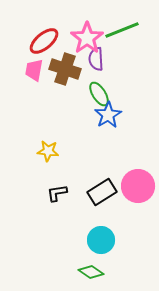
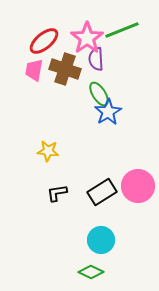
blue star: moved 3 px up
green diamond: rotated 10 degrees counterclockwise
